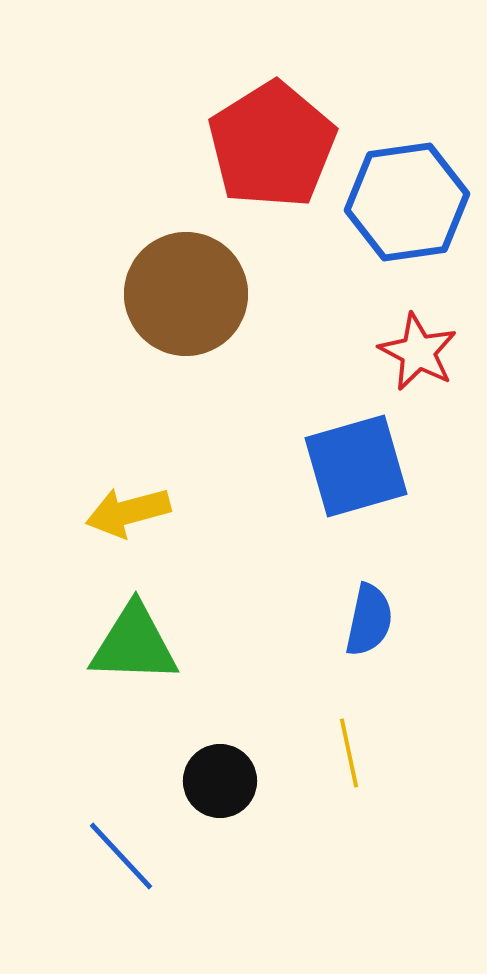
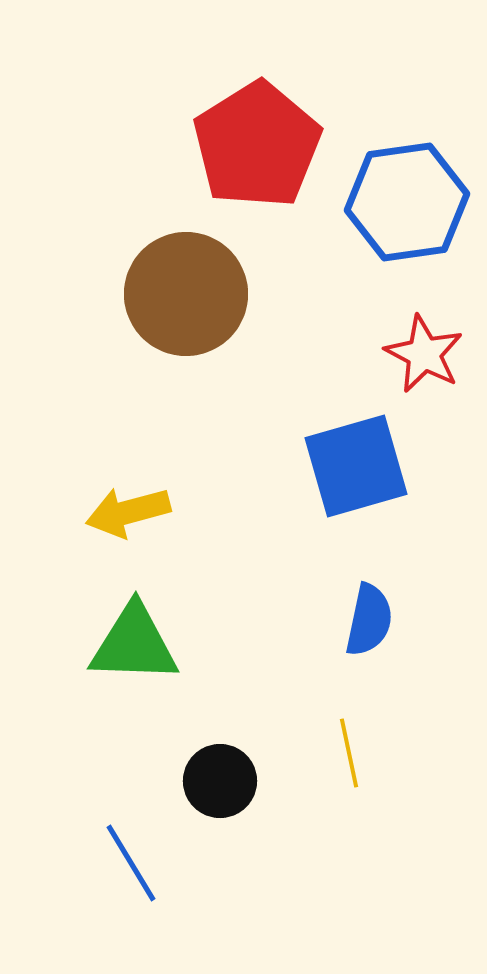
red pentagon: moved 15 px left
red star: moved 6 px right, 2 px down
blue line: moved 10 px right, 7 px down; rotated 12 degrees clockwise
